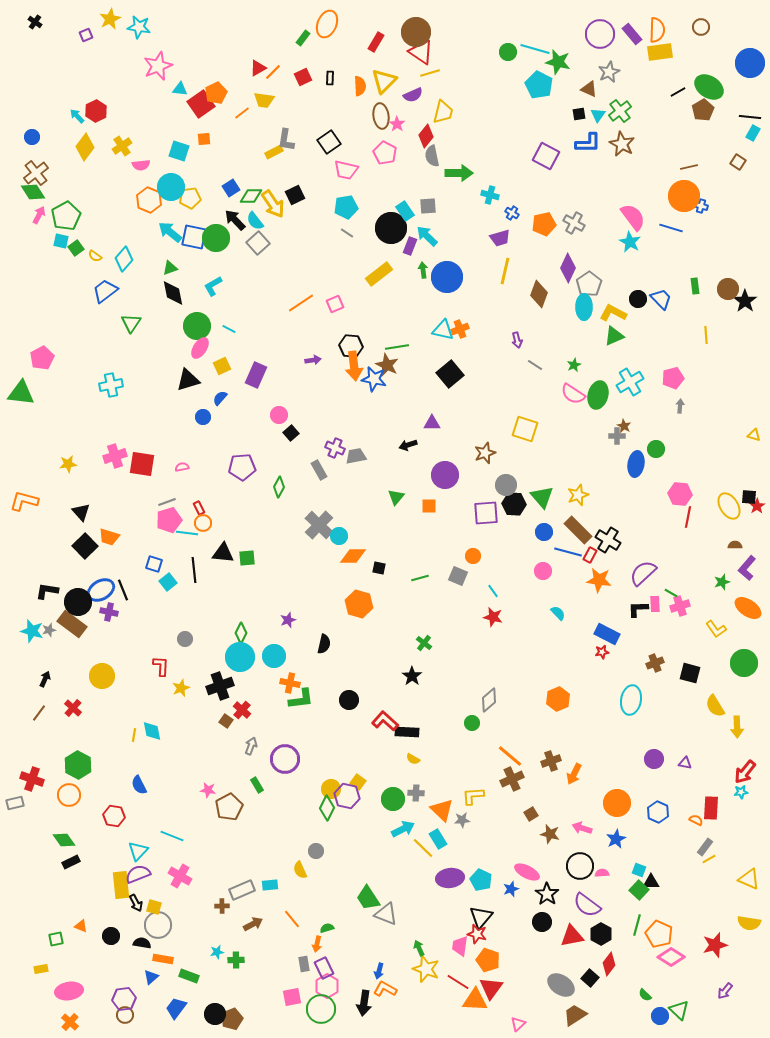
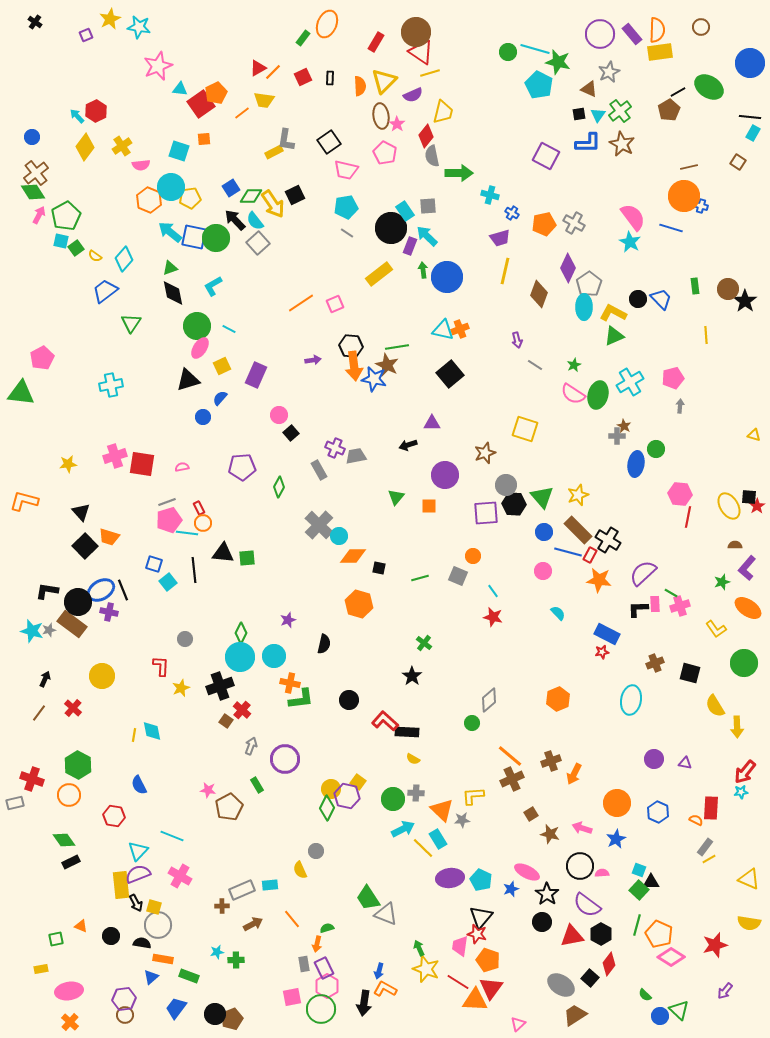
brown pentagon at (703, 110): moved 34 px left
